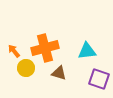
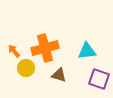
brown triangle: moved 2 px down
